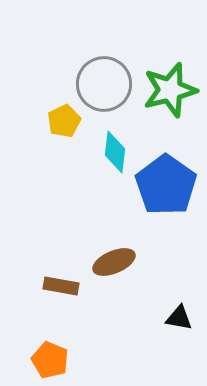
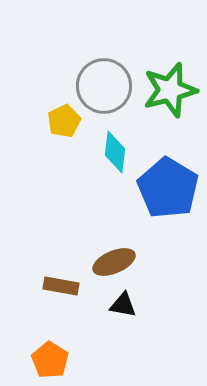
gray circle: moved 2 px down
blue pentagon: moved 2 px right, 3 px down; rotated 4 degrees counterclockwise
black triangle: moved 56 px left, 13 px up
orange pentagon: rotated 9 degrees clockwise
